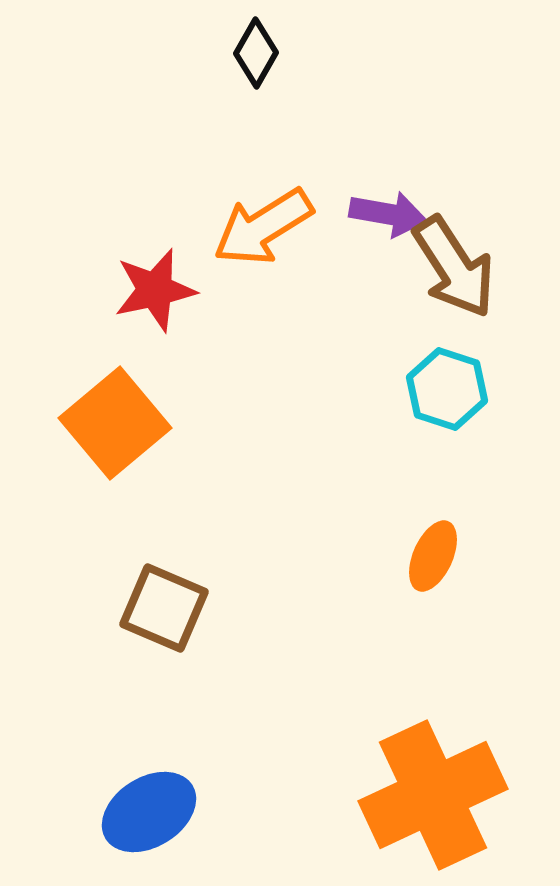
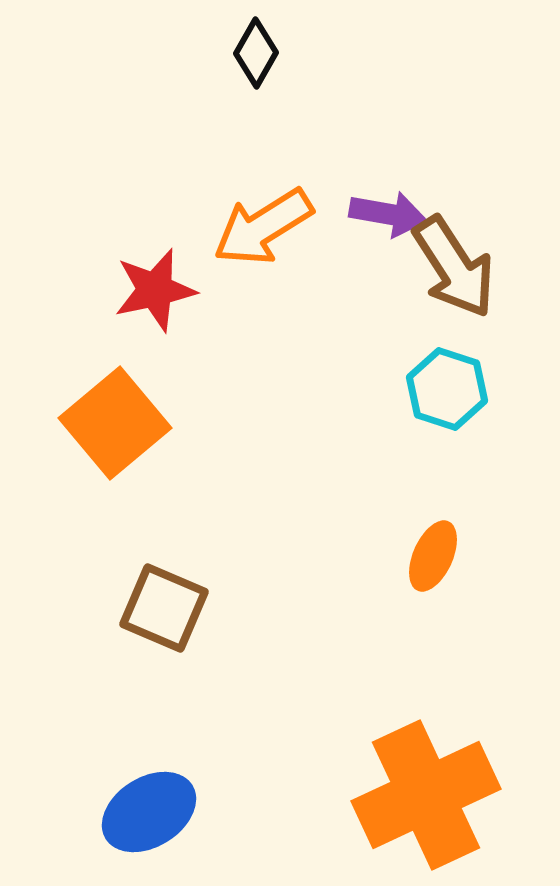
orange cross: moved 7 px left
